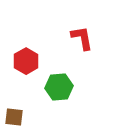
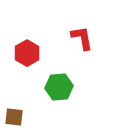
red hexagon: moved 1 px right, 8 px up
